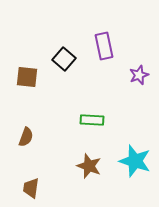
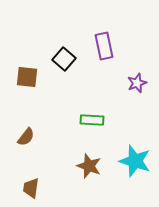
purple star: moved 2 px left, 8 px down
brown semicircle: rotated 18 degrees clockwise
